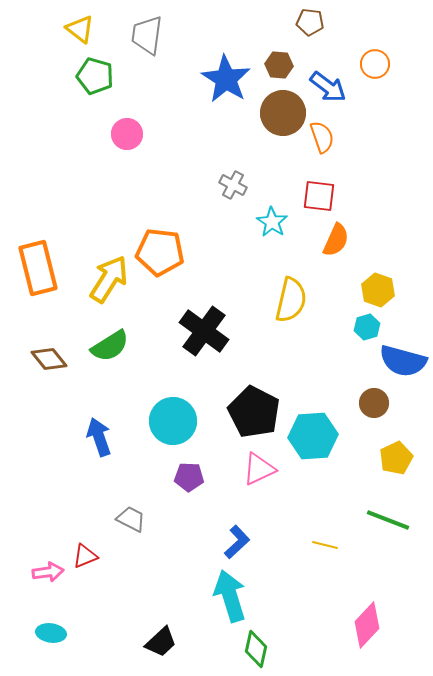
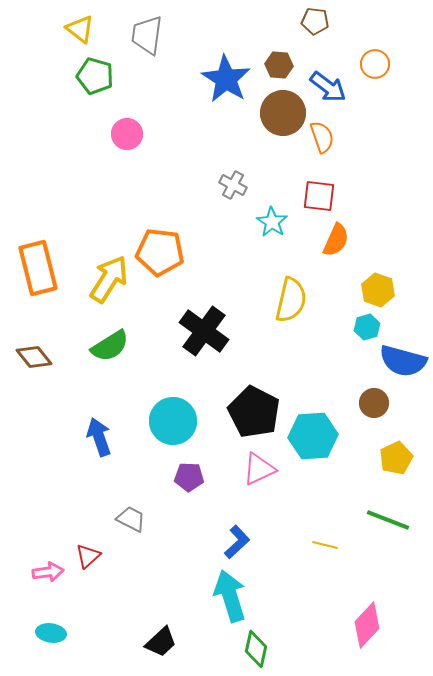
brown pentagon at (310, 22): moved 5 px right, 1 px up
brown diamond at (49, 359): moved 15 px left, 2 px up
red triangle at (85, 556): moved 3 px right; rotated 20 degrees counterclockwise
